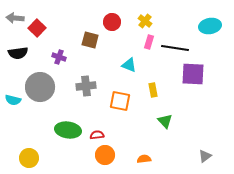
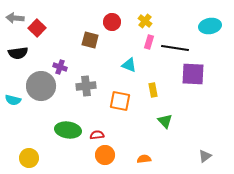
purple cross: moved 1 px right, 10 px down
gray circle: moved 1 px right, 1 px up
